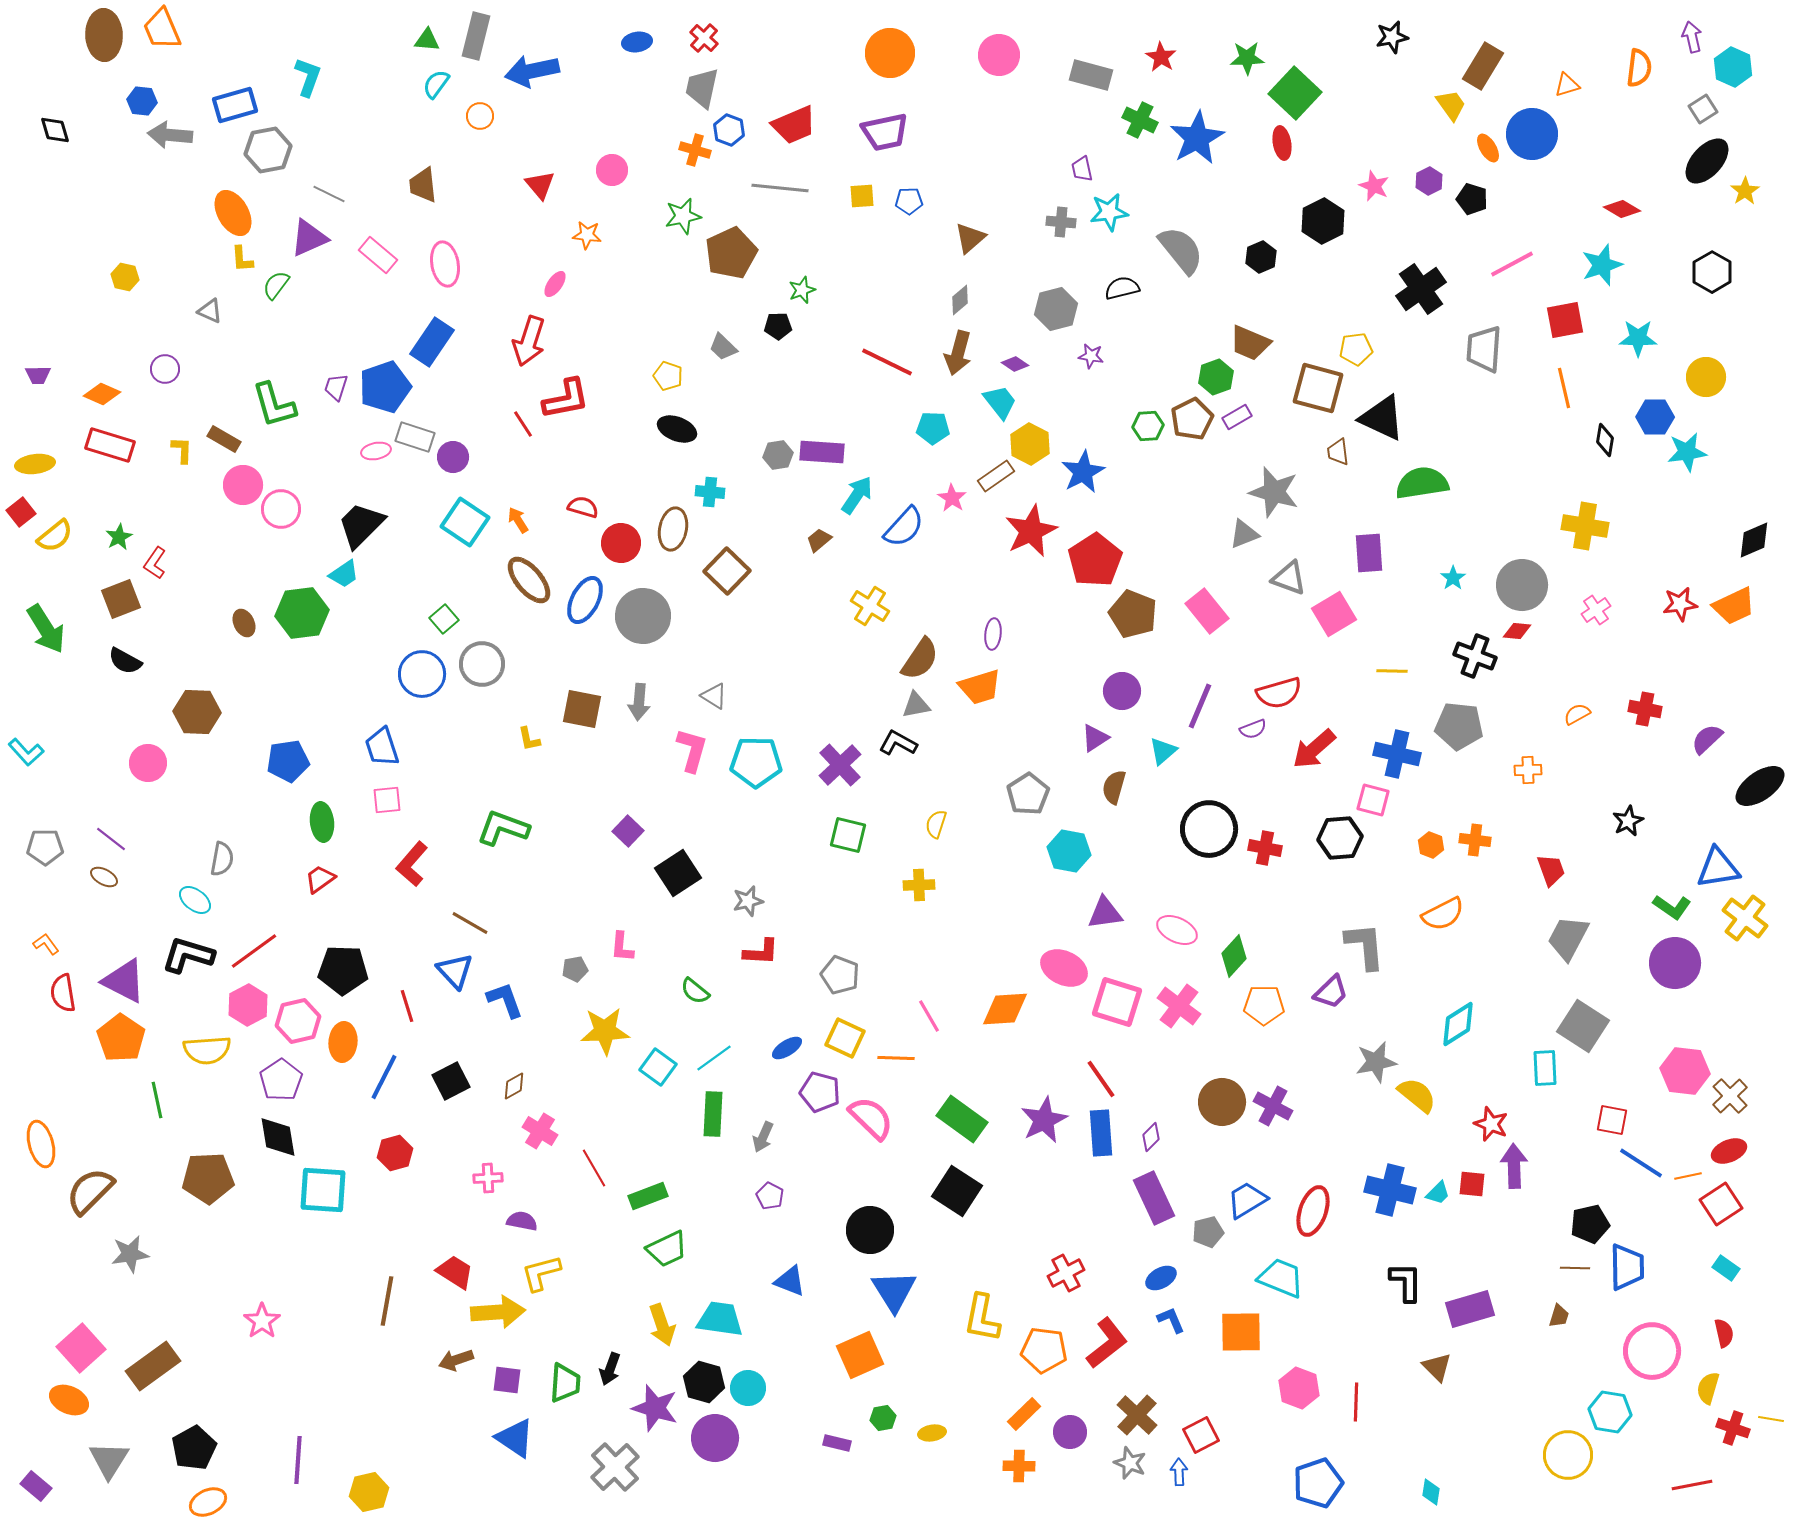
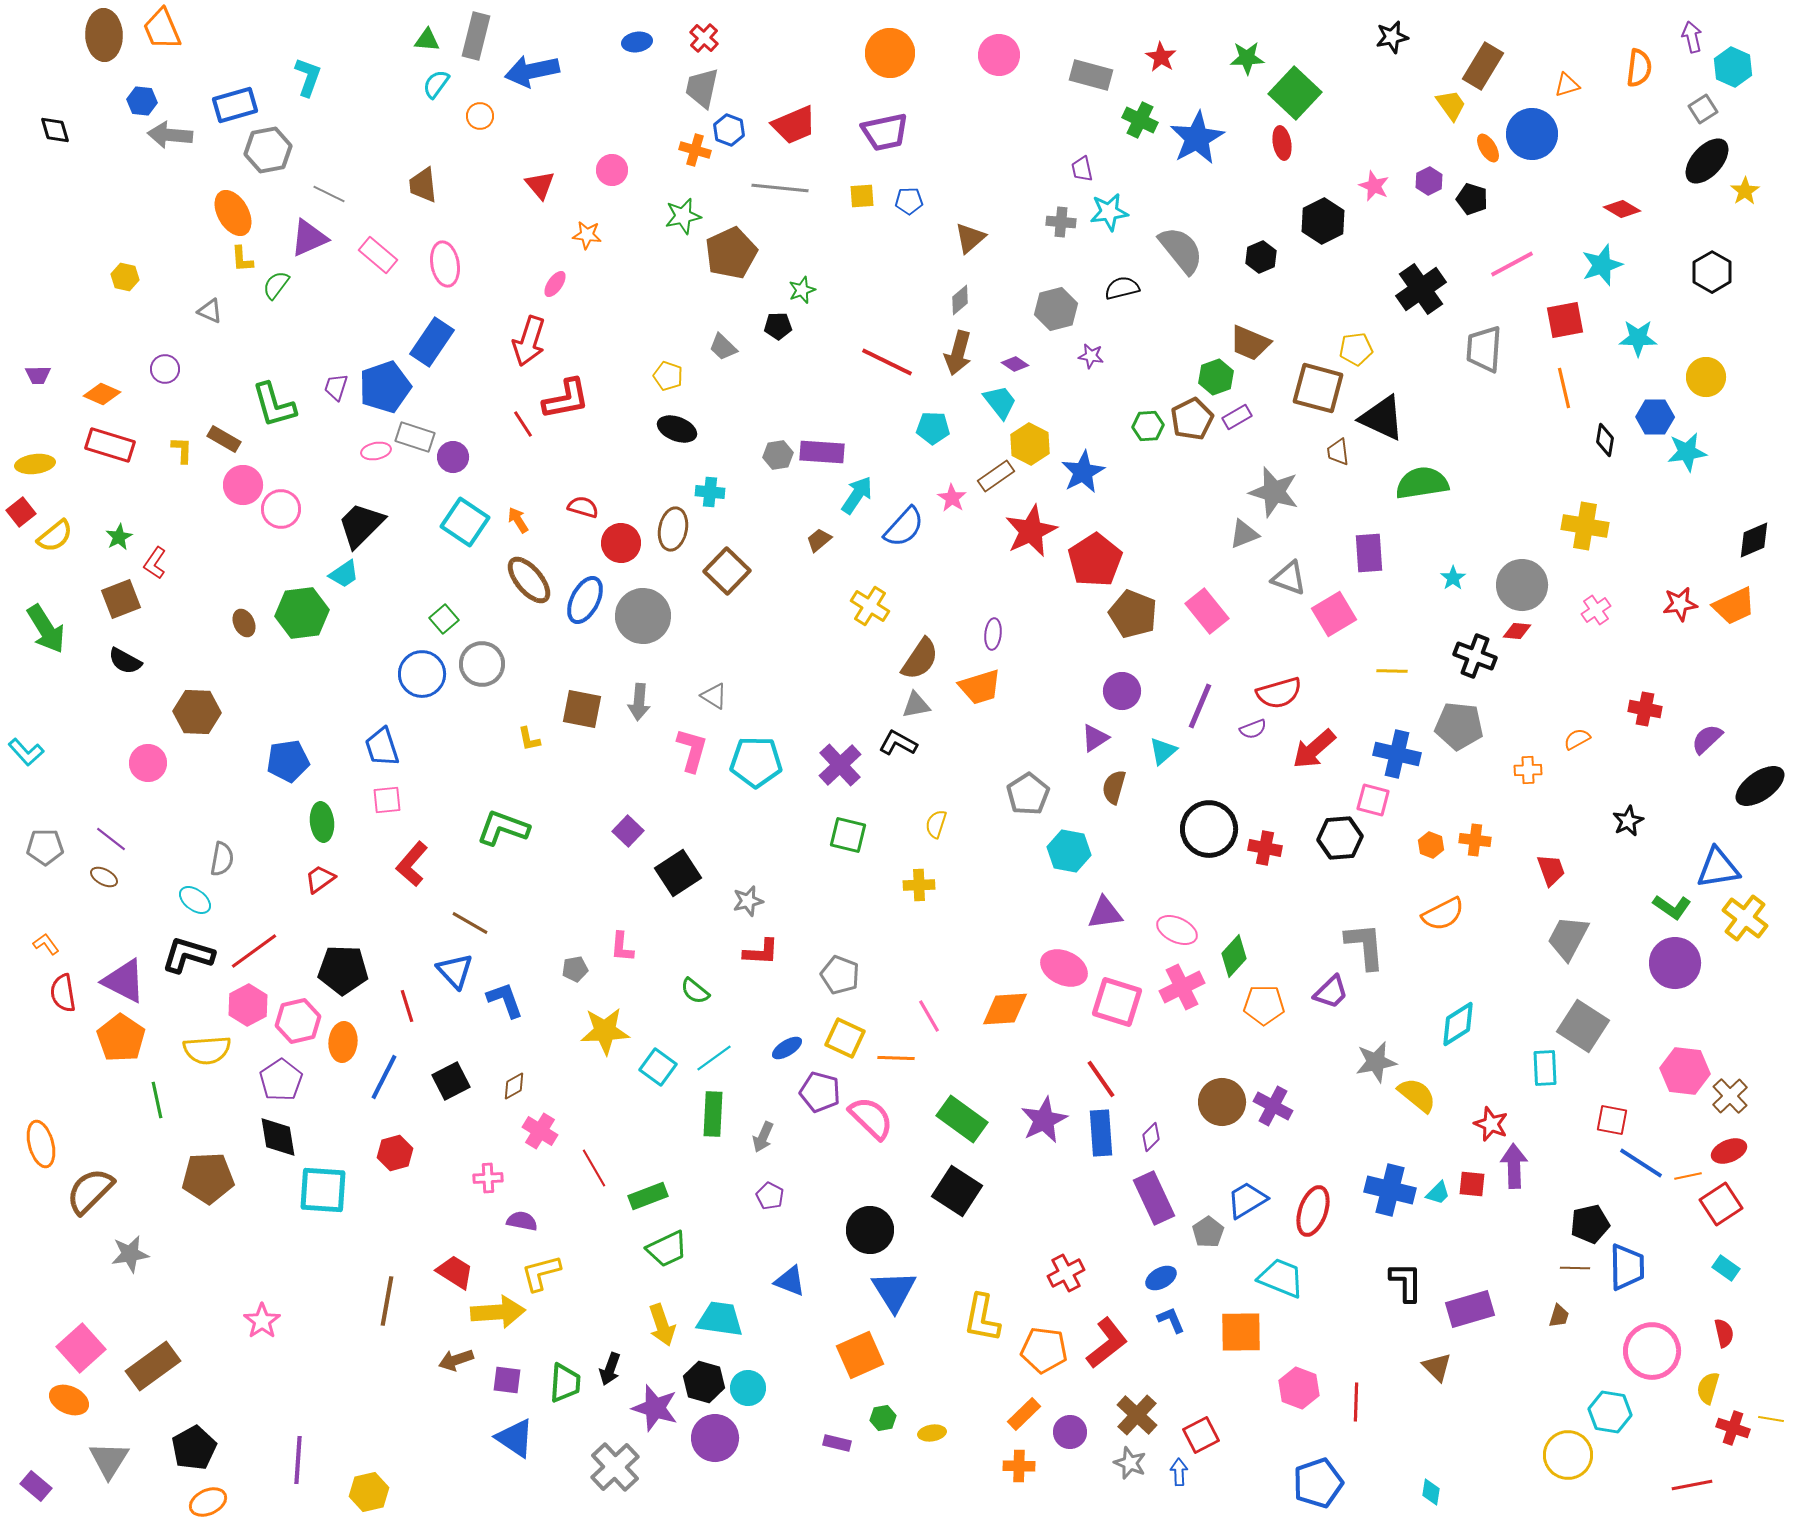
orange semicircle at (1577, 714): moved 25 px down
pink cross at (1179, 1006): moved 3 px right, 19 px up; rotated 27 degrees clockwise
gray pentagon at (1208, 1232): rotated 20 degrees counterclockwise
